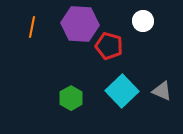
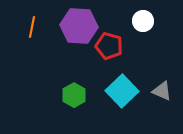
purple hexagon: moved 1 px left, 2 px down
green hexagon: moved 3 px right, 3 px up
